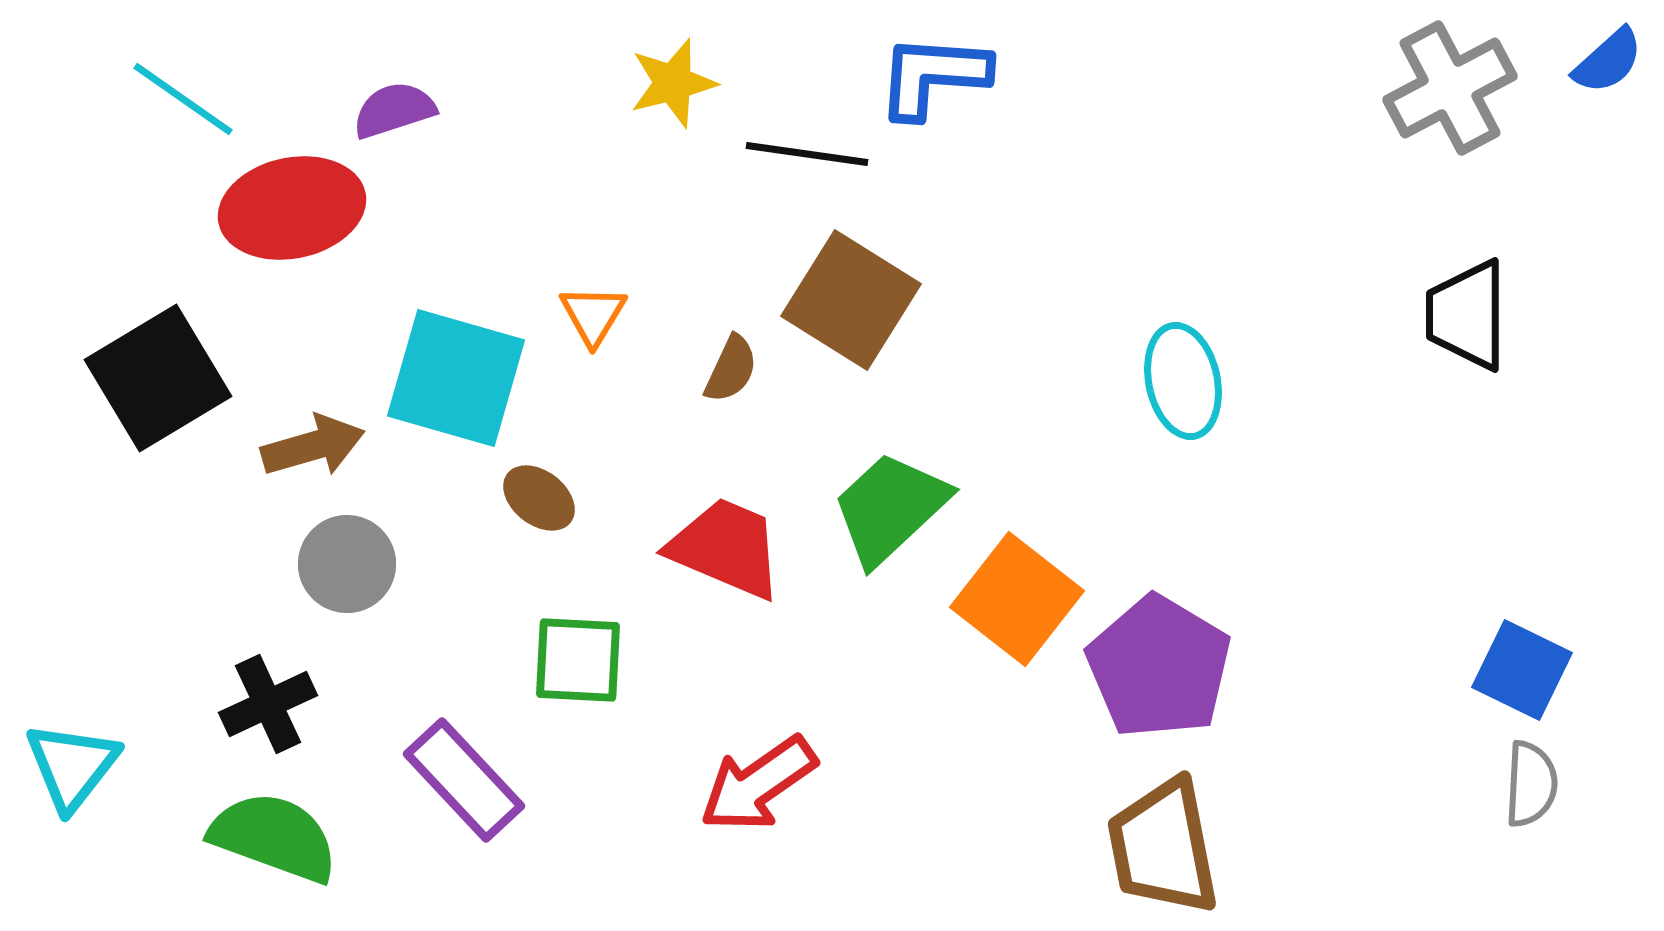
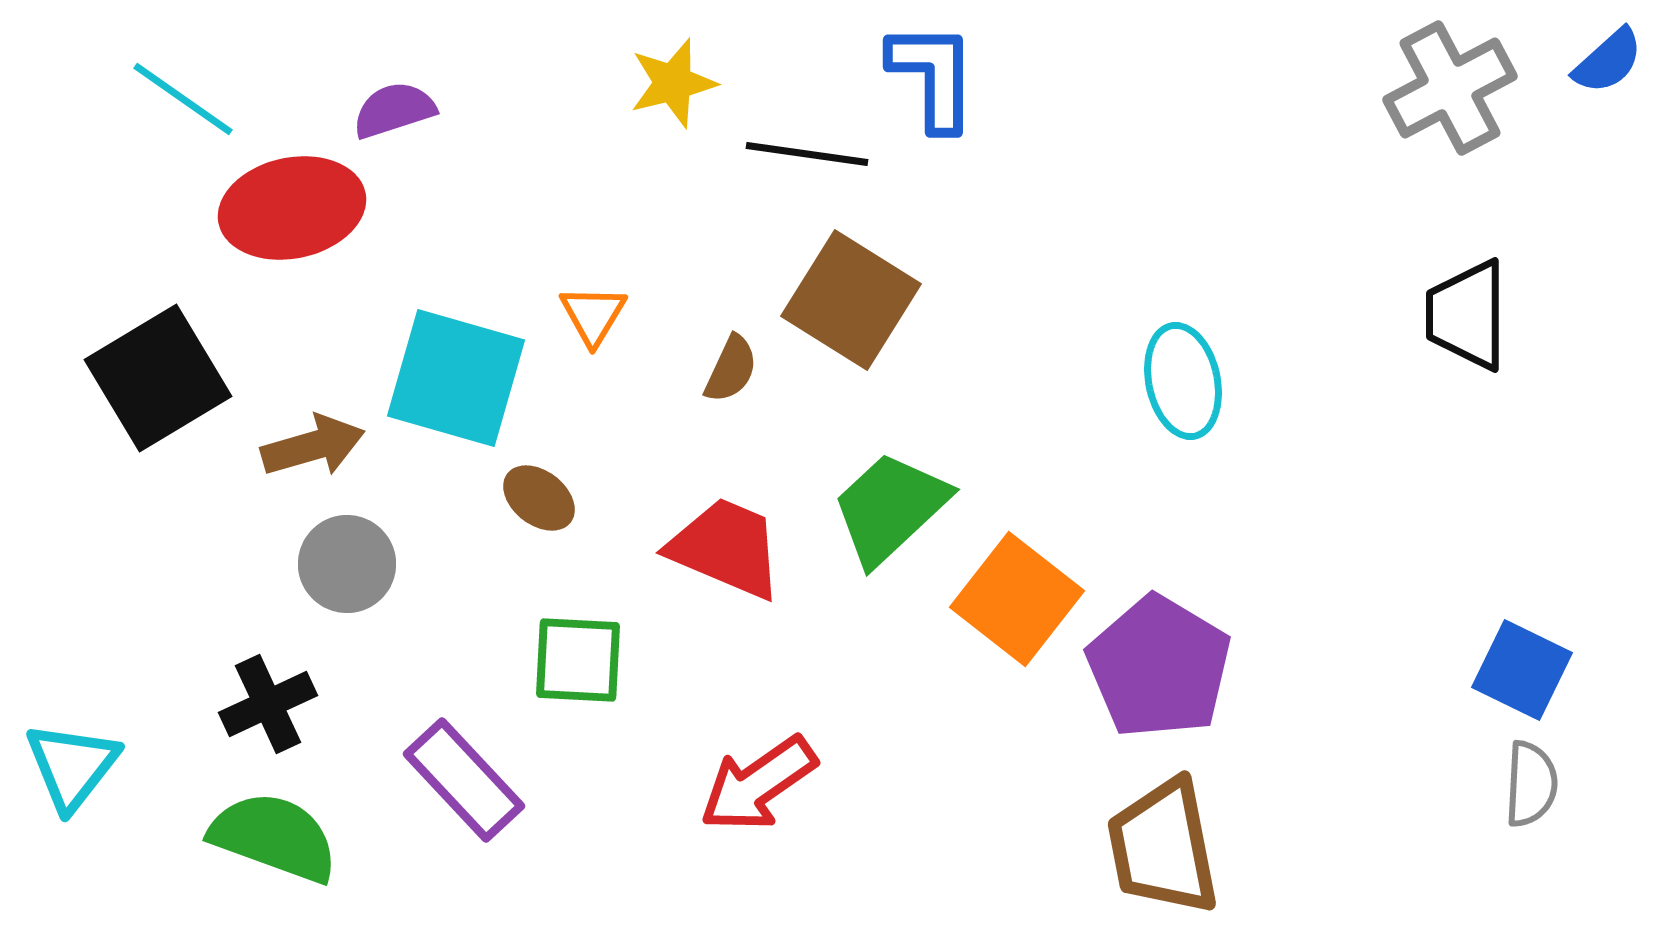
blue L-shape: rotated 86 degrees clockwise
